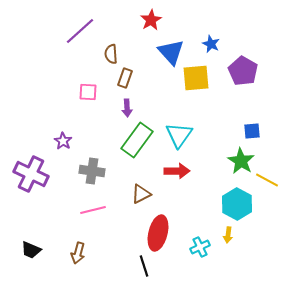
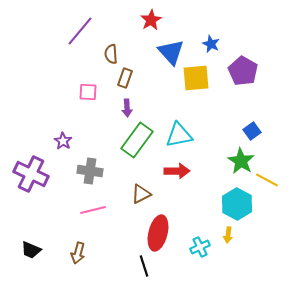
purple line: rotated 8 degrees counterclockwise
blue square: rotated 30 degrees counterclockwise
cyan triangle: rotated 44 degrees clockwise
gray cross: moved 2 px left
